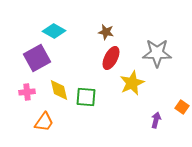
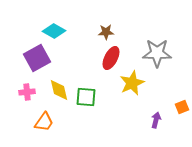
brown star: rotated 14 degrees counterclockwise
orange square: rotated 32 degrees clockwise
